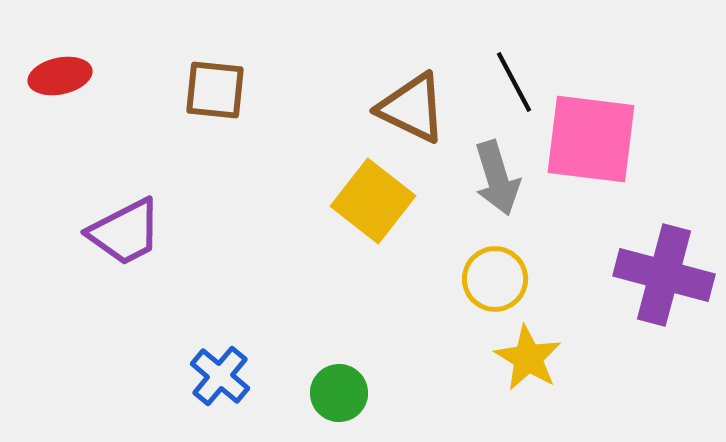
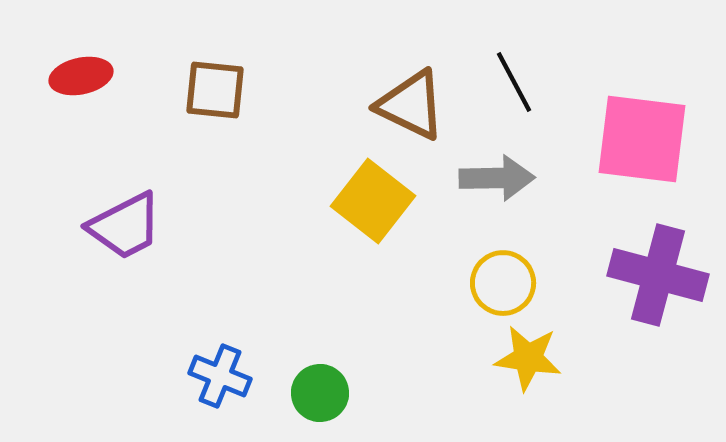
red ellipse: moved 21 px right
brown triangle: moved 1 px left, 3 px up
pink square: moved 51 px right
gray arrow: rotated 74 degrees counterclockwise
purple trapezoid: moved 6 px up
purple cross: moved 6 px left
yellow circle: moved 8 px right, 4 px down
yellow star: rotated 22 degrees counterclockwise
blue cross: rotated 18 degrees counterclockwise
green circle: moved 19 px left
